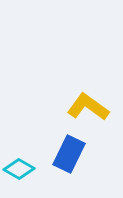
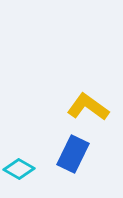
blue rectangle: moved 4 px right
